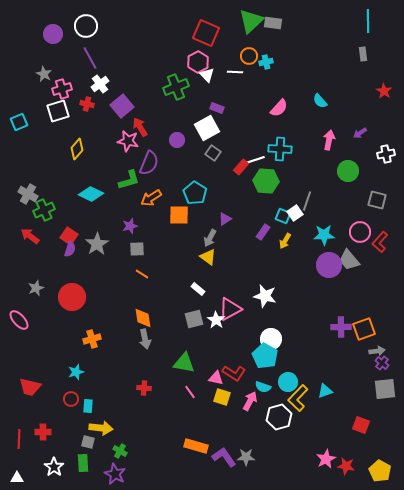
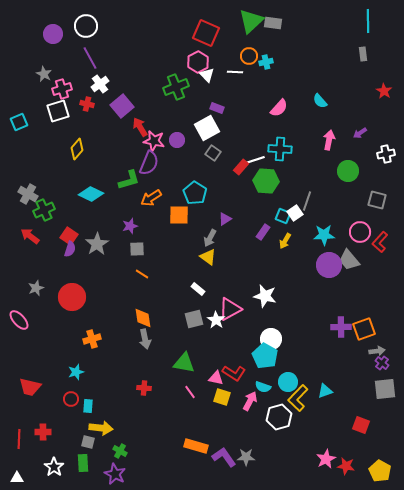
pink star at (128, 141): moved 26 px right
